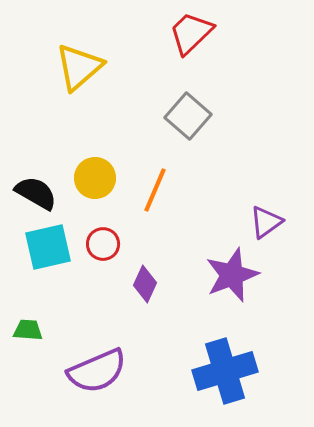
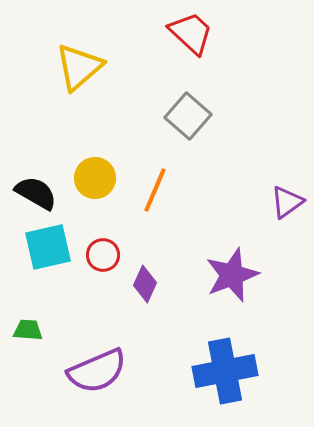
red trapezoid: rotated 87 degrees clockwise
purple triangle: moved 21 px right, 20 px up
red circle: moved 11 px down
blue cross: rotated 6 degrees clockwise
